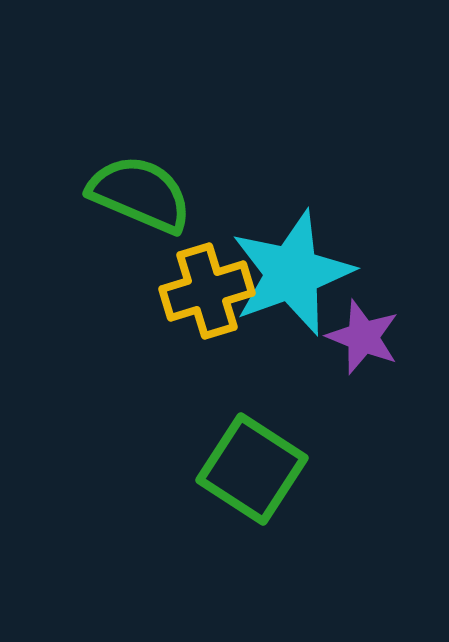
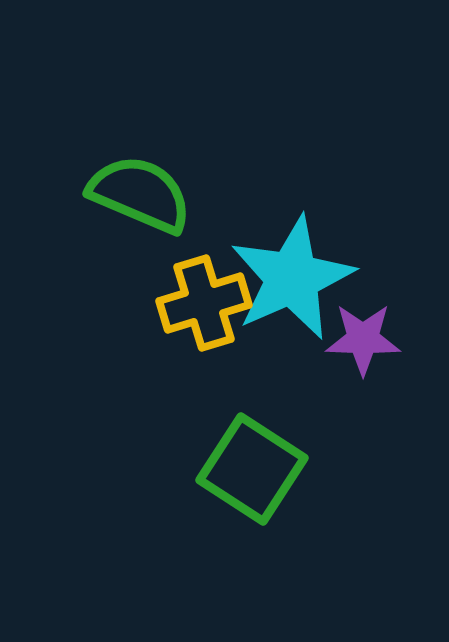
cyan star: moved 5 px down; rotated 4 degrees counterclockwise
yellow cross: moved 3 px left, 12 px down
purple star: moved 2 px down; rotated 20 degrees counterclockwise
